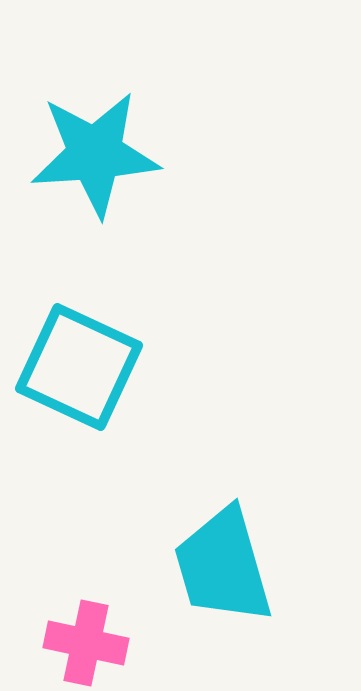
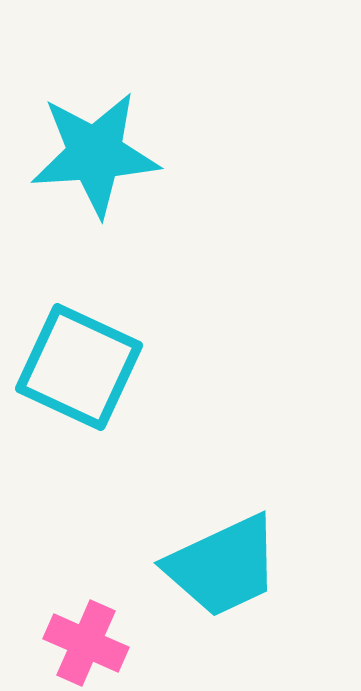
cyan trapezoid: rotated 99 degrees counterclockwise
pink cross: rotated 12 degrees clockwise
